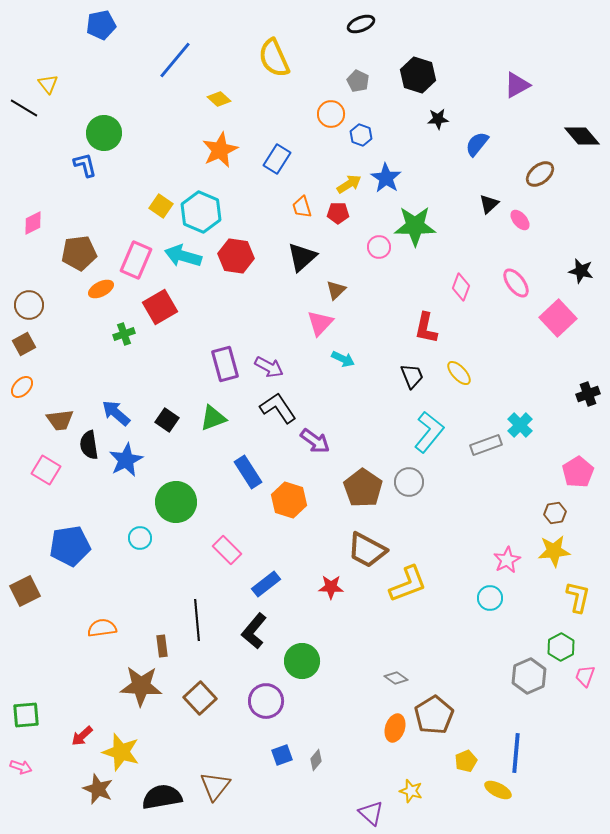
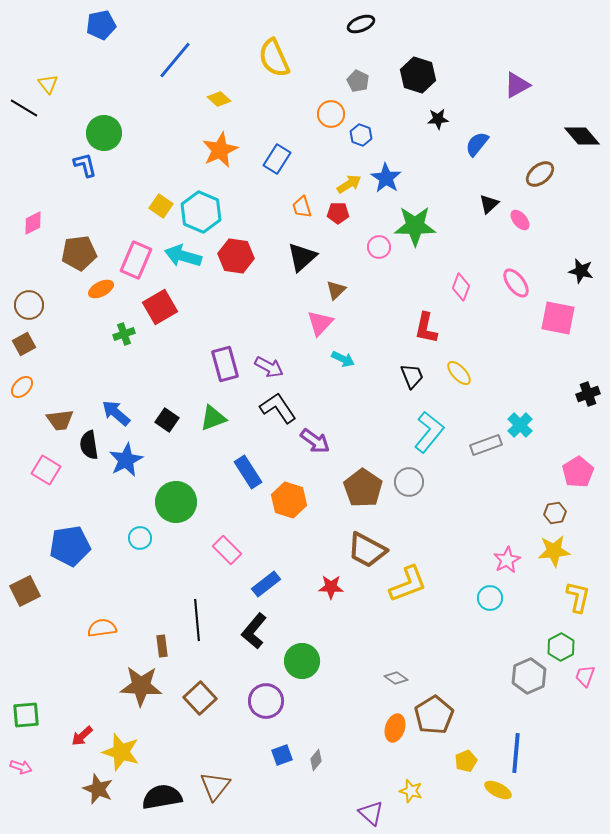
pink square at (558, 318): rotated 36 degrees counterclockwise
